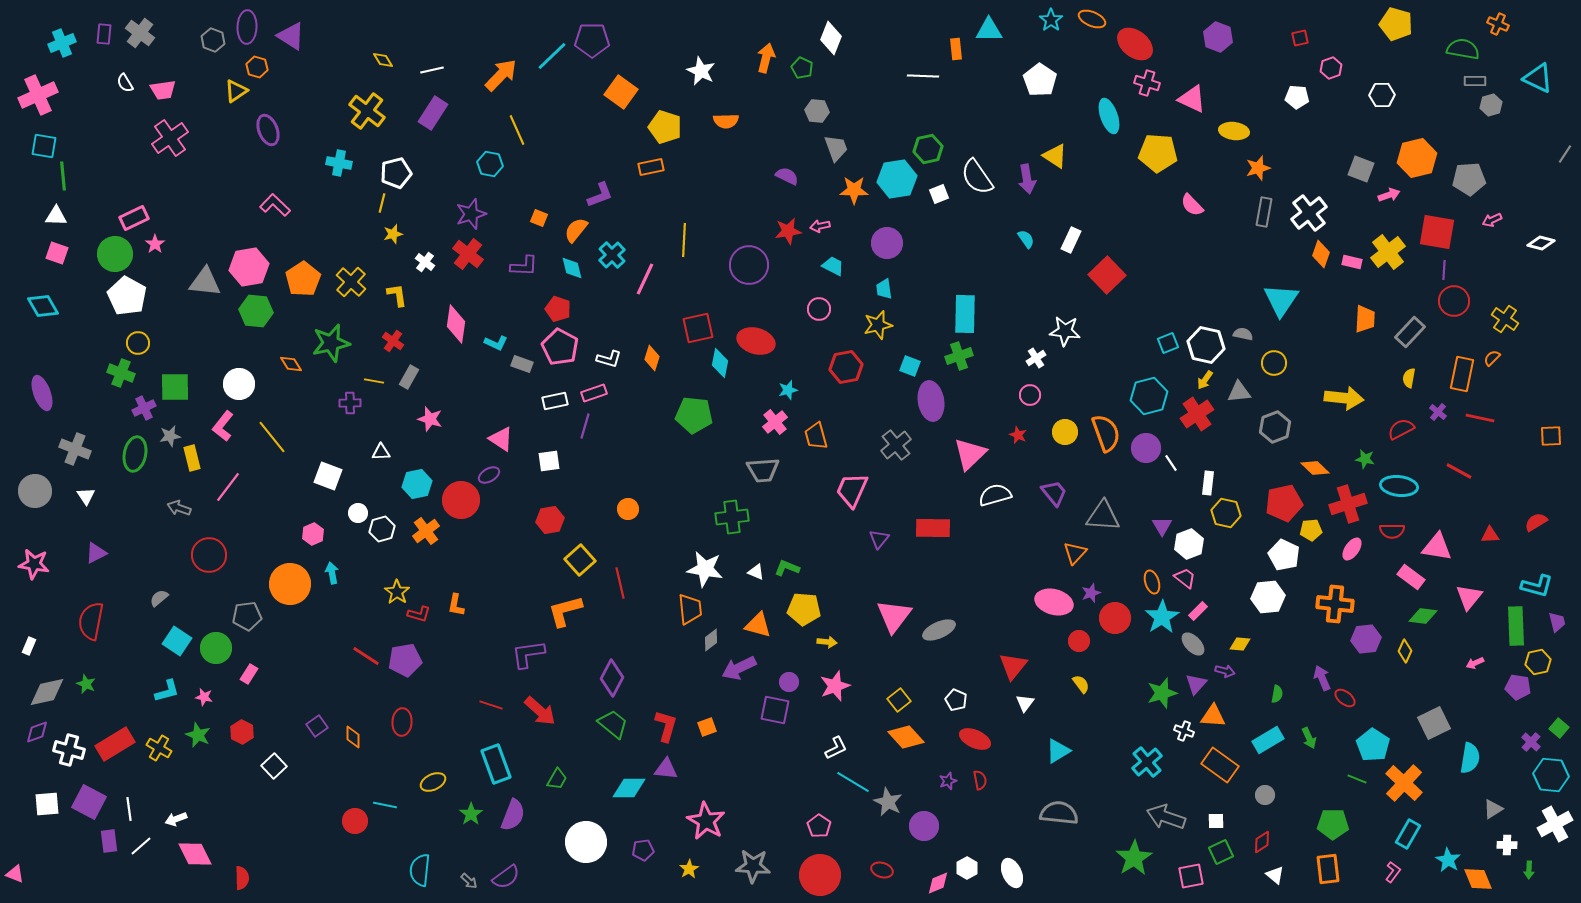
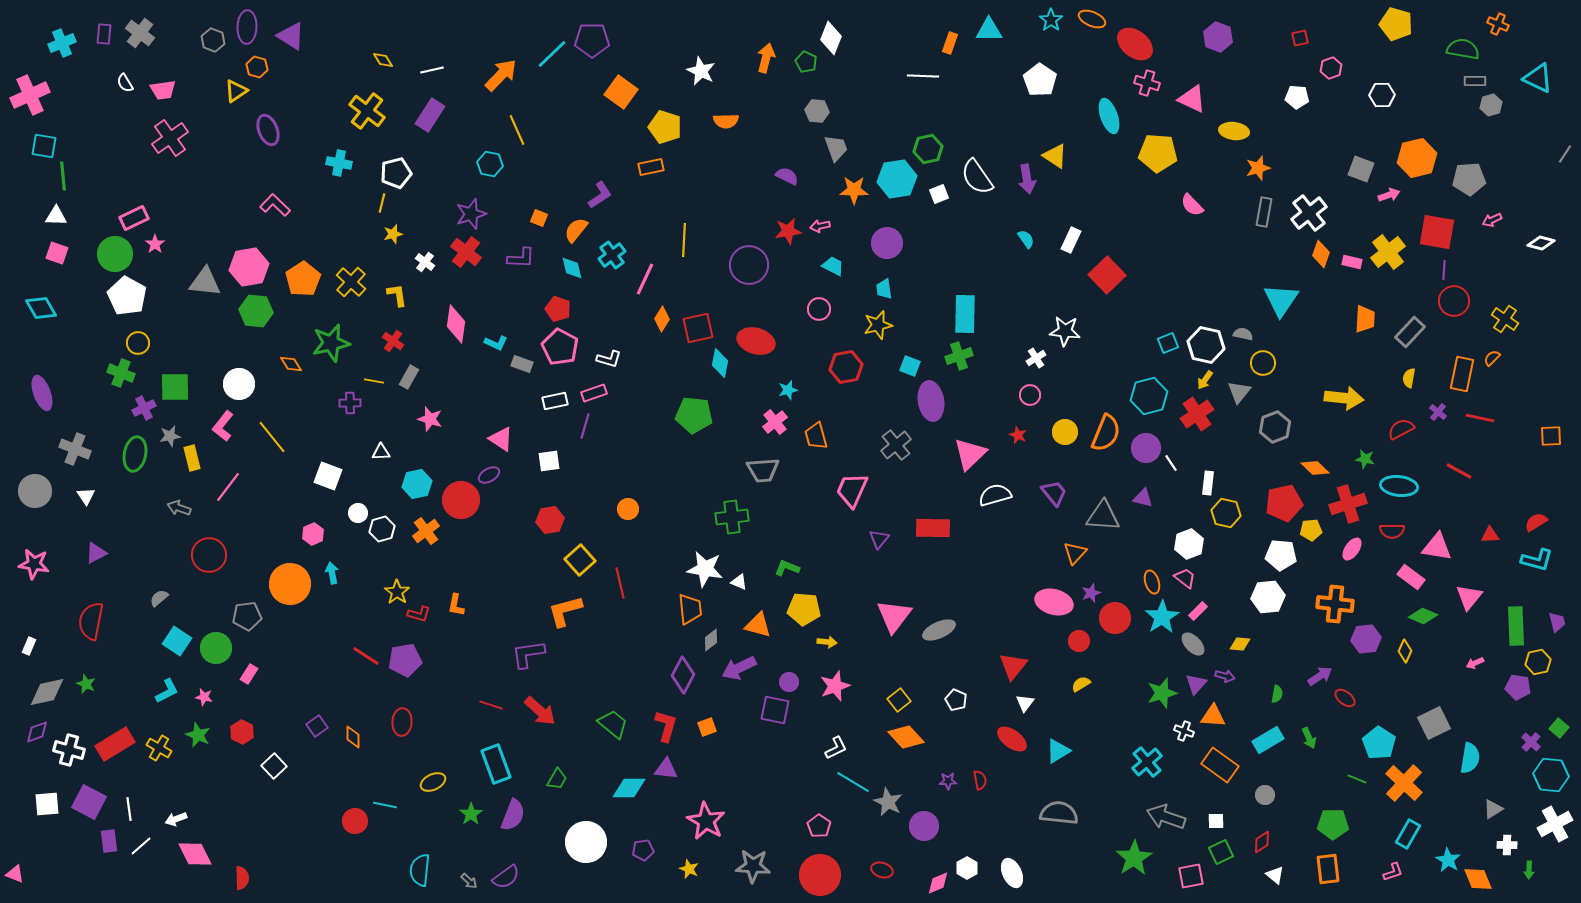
orange rectangle at (956, 49): moved 6 px left, 6 px up; rotated 25 degrees clockwise
cyan line at (552, 56): moved 2 px up
green pentagon at (802, 68): moved 4 px right, 6 px up
pink cross at (38, 95): moved 8 px left
purple rectangle at (433, 113): moved 3 px left, 2 px down
purple L-shape at (600, 195): rotated 12 degrees counterclockwise
red cross at (468, 254): moved 2 px left, 2 px up
cyan cross at (612, 255): rotated 8 degrees clockwise
purple L-shape at (524, 266): moved 3 px left, 8 px up
cyan diamond at (43, 306): moved 2 px left, 2 px down
orange diamond at (652, 358): moved 10 px right, 39 px up; rotated 15 degrees clockwise
yellow circle at (1274, 363): moved 11 px left
gray triangle at (1239, 392): rotated 45 degrees counterclockwise
orange semicircle at (1106, 433): rotated 42 degrees clockwise
purple triangle at (1162, 526): moved 19 px left, 28 px up; rotated 45 degrees counterclockwise
white pentagon at (1284, 555): moved 3 px left; rotated 20 degrees counterclockwise
white triangle at (756, 572): moved 17 px left, 10 px down
cyan L-shape at (1537, 586): moved 26 px up
green diamond at (1423, 616): rotated 16 degrees clockwise
purple arrow at (1225, 671): moved 5 px down
purple diamond at (612, 678): moved 71 px right, 3 px up
purple arrow at (1322, 678): moved 2 px left, 2 px up; rotated 80 degrees clockwise
yellow semicircle at (1081, 684): rotated 84 degrees counterclockwise
cyan L-shape at (167, 691): rotated 12 degrees counterclockwise
red ellipse at (975, 739): moved 37 px right; rotated 12 degrees clockwise
cyan pentagon at (1373, 745): moved 6 px right, 2 px up
purple star at (948, 781): rotated 18 degrees clockwise
yellow star at (689, 869): rotated 18 degrees counterclockwise
pink L-shape at (1393, 872): rotated 35 degrees clockwise
